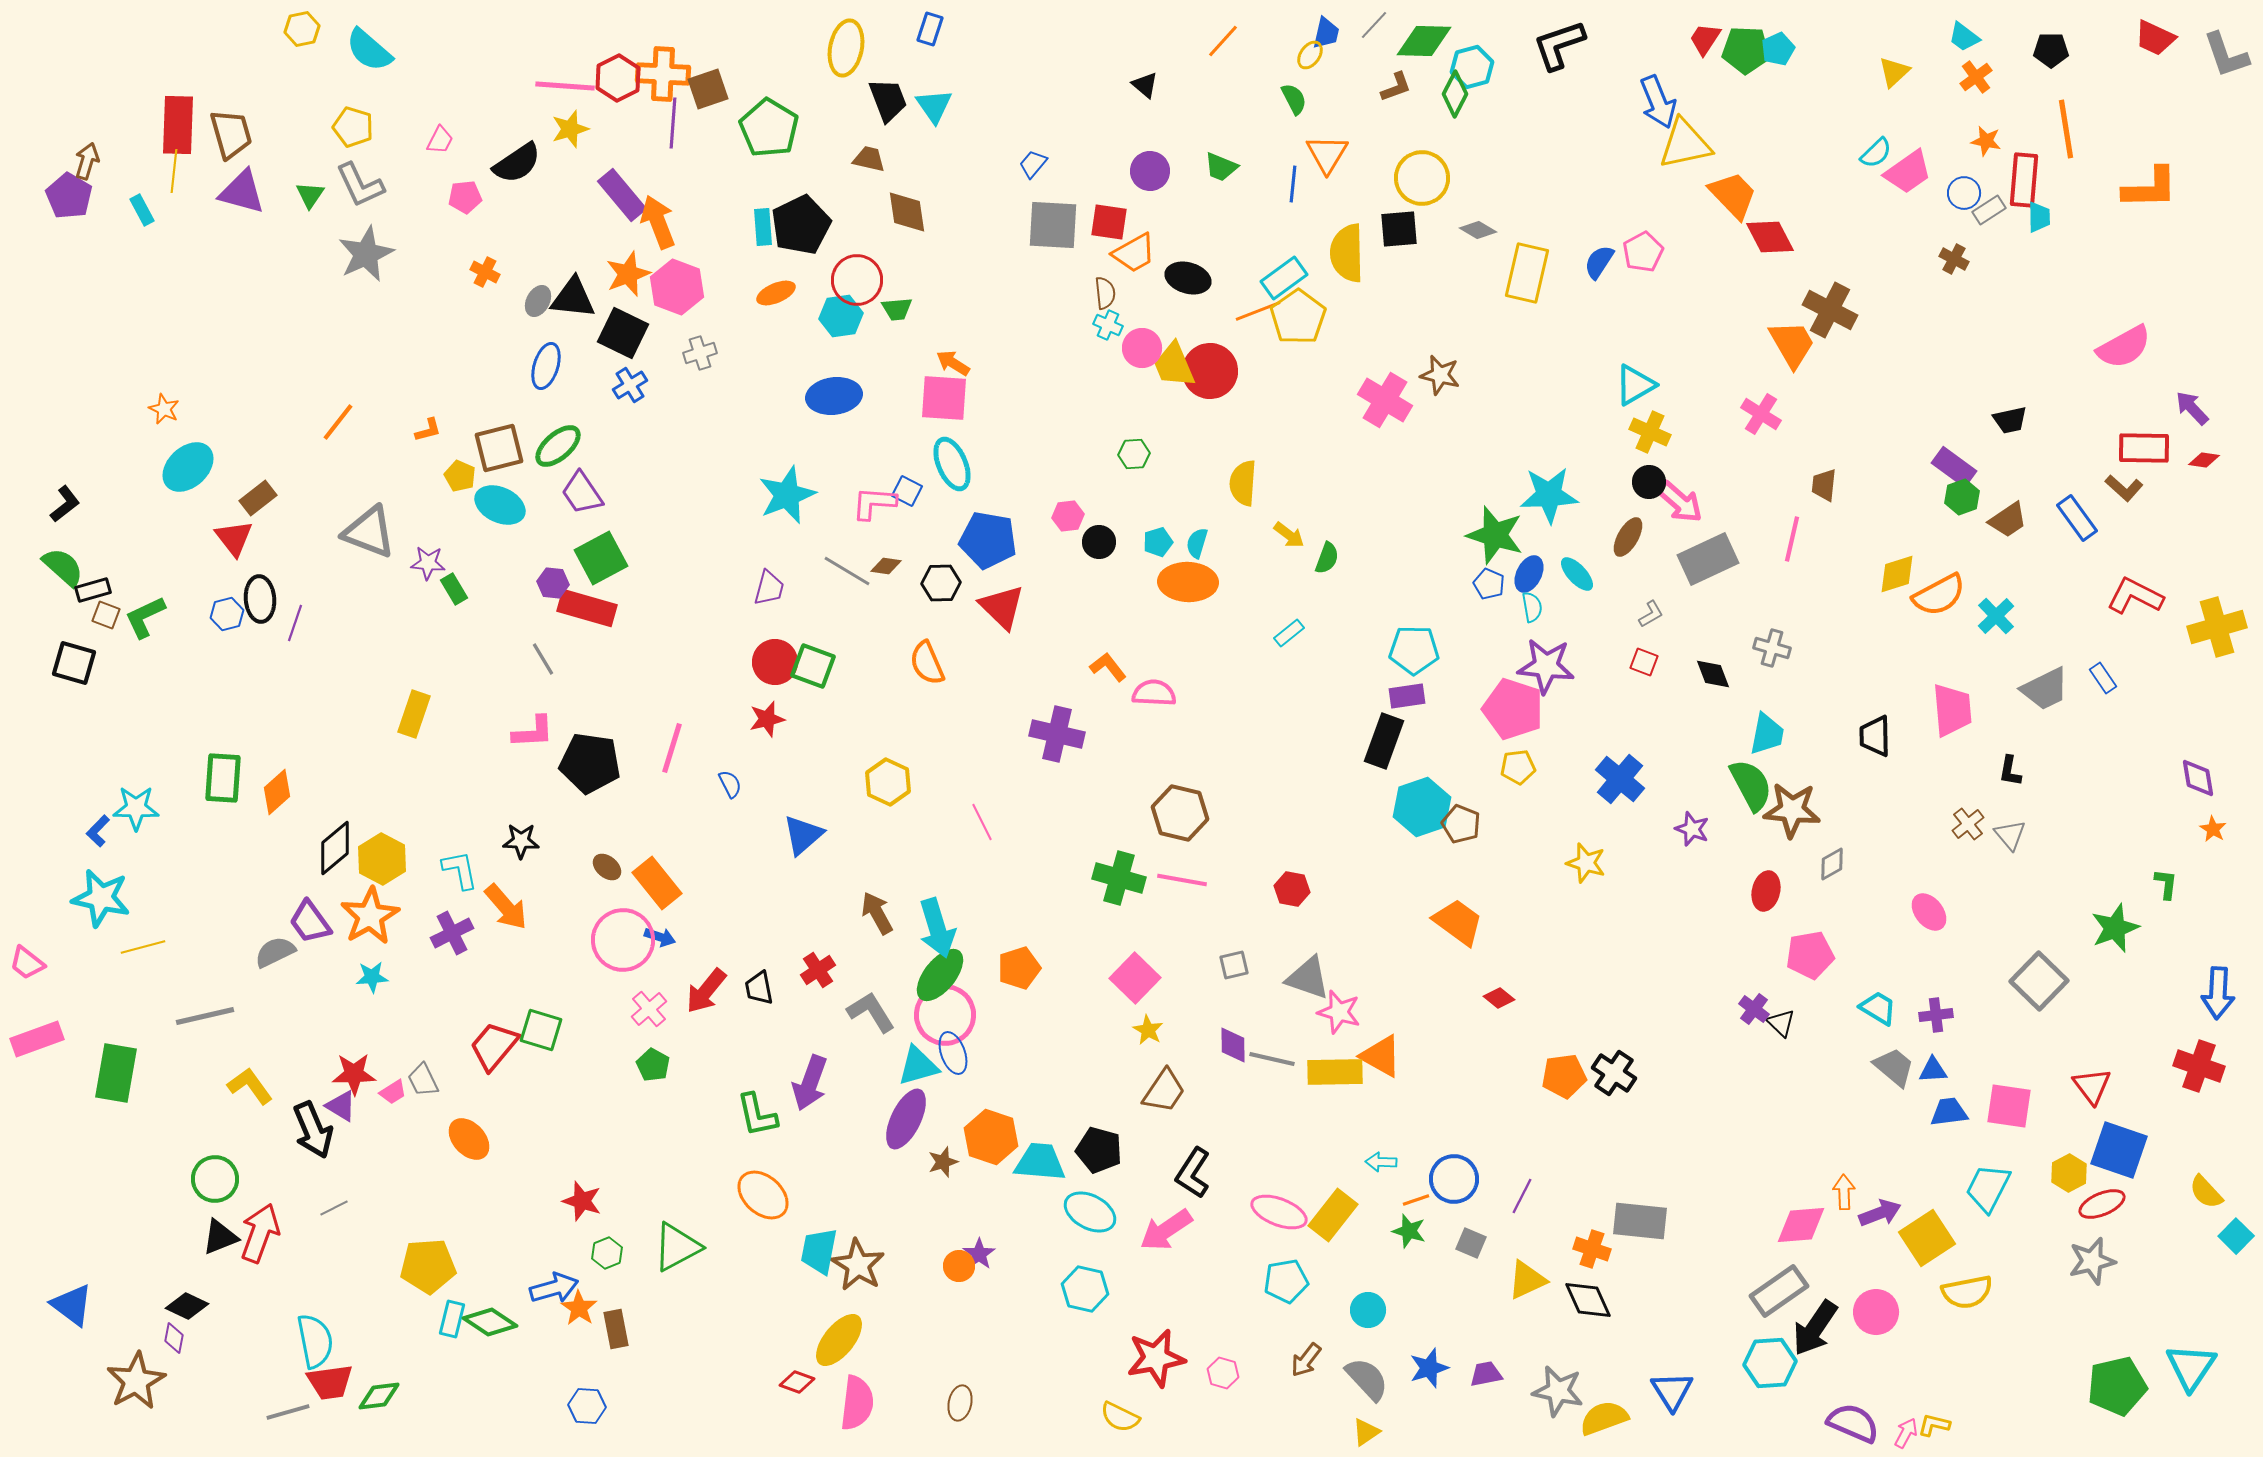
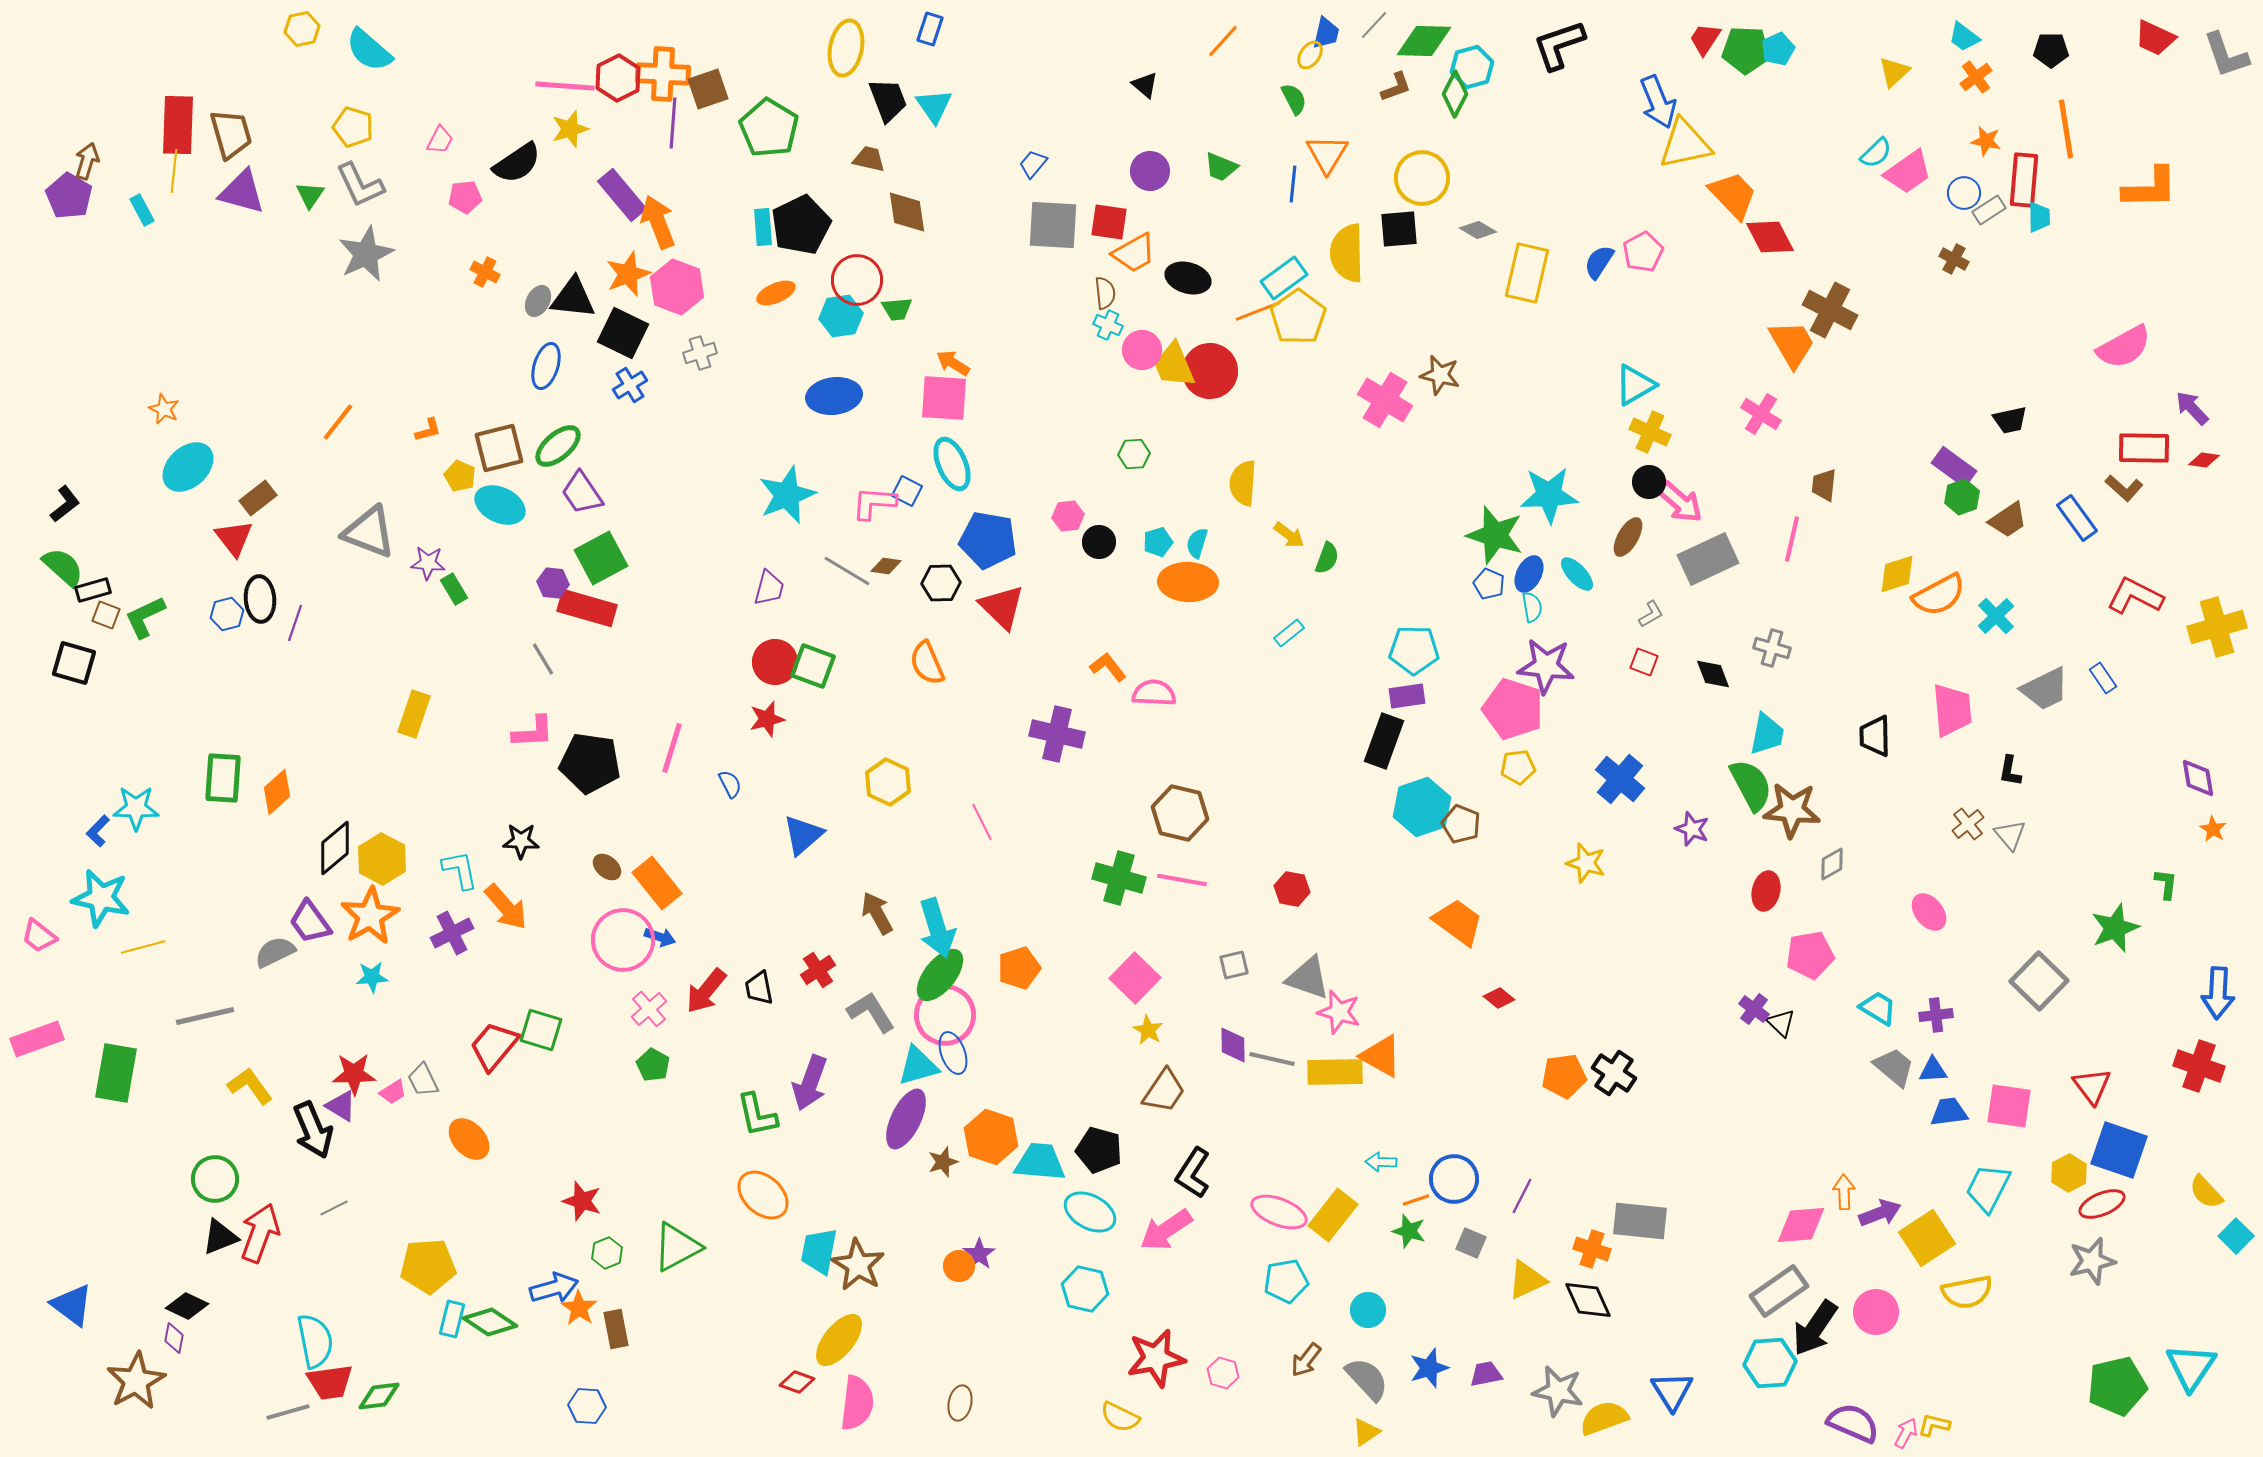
pink circle at (1142, 348): moved 2 px down
pink trapezoid at (27, 963): moved 12 px right, 27 px up
